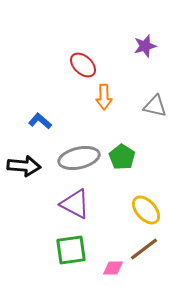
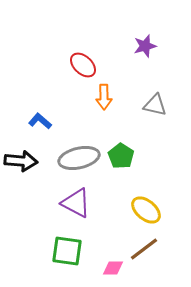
gray triangle: moved 1 px up
green pentagon: moved 1 px left, 1 px up
black arrow: moved 3 px left, 5 px up
purple triangle: moved 1 px right, 1 px up
yellow ellipse: rotated 8 degrees counterclockwise
green square: moved 4 px left, 1 px down; rotated 16 degrees clockwise
